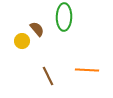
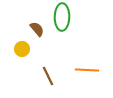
green ellipse: moved 2 px left
yellow circle: moved 8 px down
